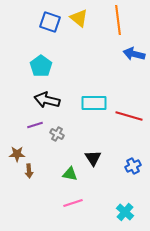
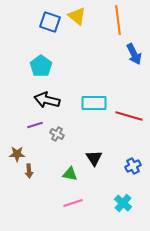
yellow triangle: moved 2 px left, 2 px up
blue arrow: rotated 130 degrees counterclockwise
black triangle: moved 1 px right
cyan cross: moved 2 px left, 9 px up
